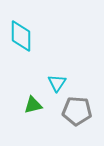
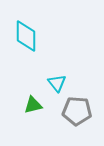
cyan diamond: moved 5 px right
cyan triangle: rotated 12 degrees counterclockwise
